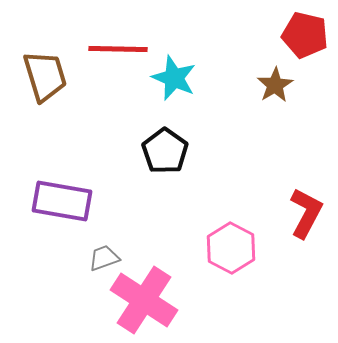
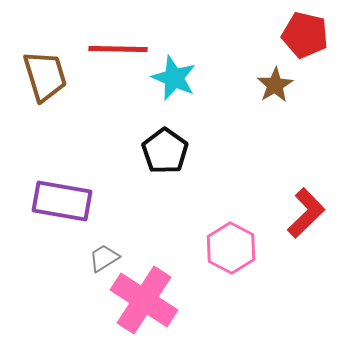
red L-shape: rotated 18 degrees clockwise
gray trapezoid: rotated 12 degrees counterclockwise
